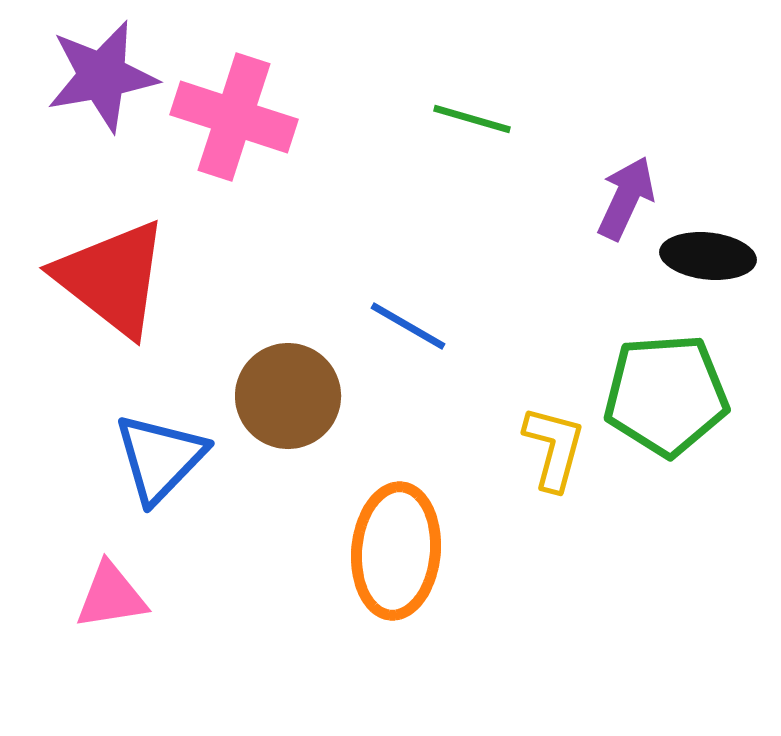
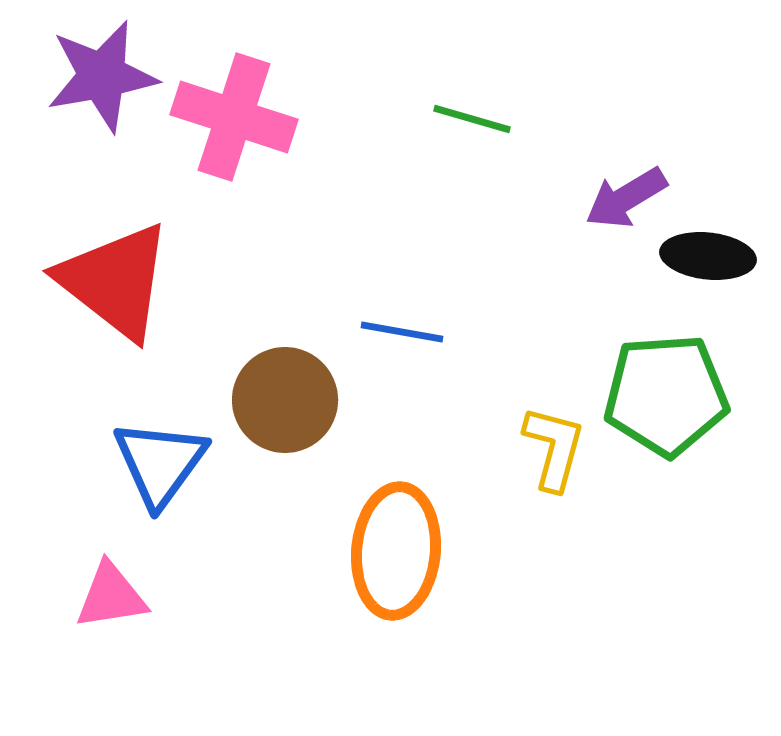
purple arrow: rotated 146 degrees counterclockwise
red triangle: moved 3 px right, 3 px down
blue line: moved 6 px left, 6 px down; rotated 20 degrees counterclockwise
brown circle: moved 3 px left, 4 px down
blue triangle: moved 5 px down; rotated 8 degrees counterclockwise
